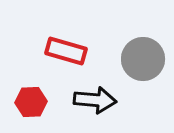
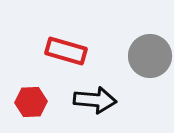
gray circle: moved 7 px right, 3 px up
